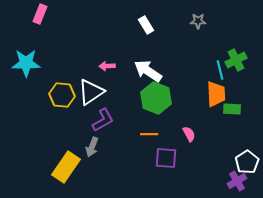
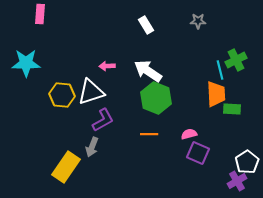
pink rectangle: rotated 18 degrees counterclockwise
white triangle: rotated 16 degrees clockwise
pink semicircle: rotated 77 degrees counterclockwise
purple square: moved 32 px right, 5 px up; rotated 20 degrees clockwise
